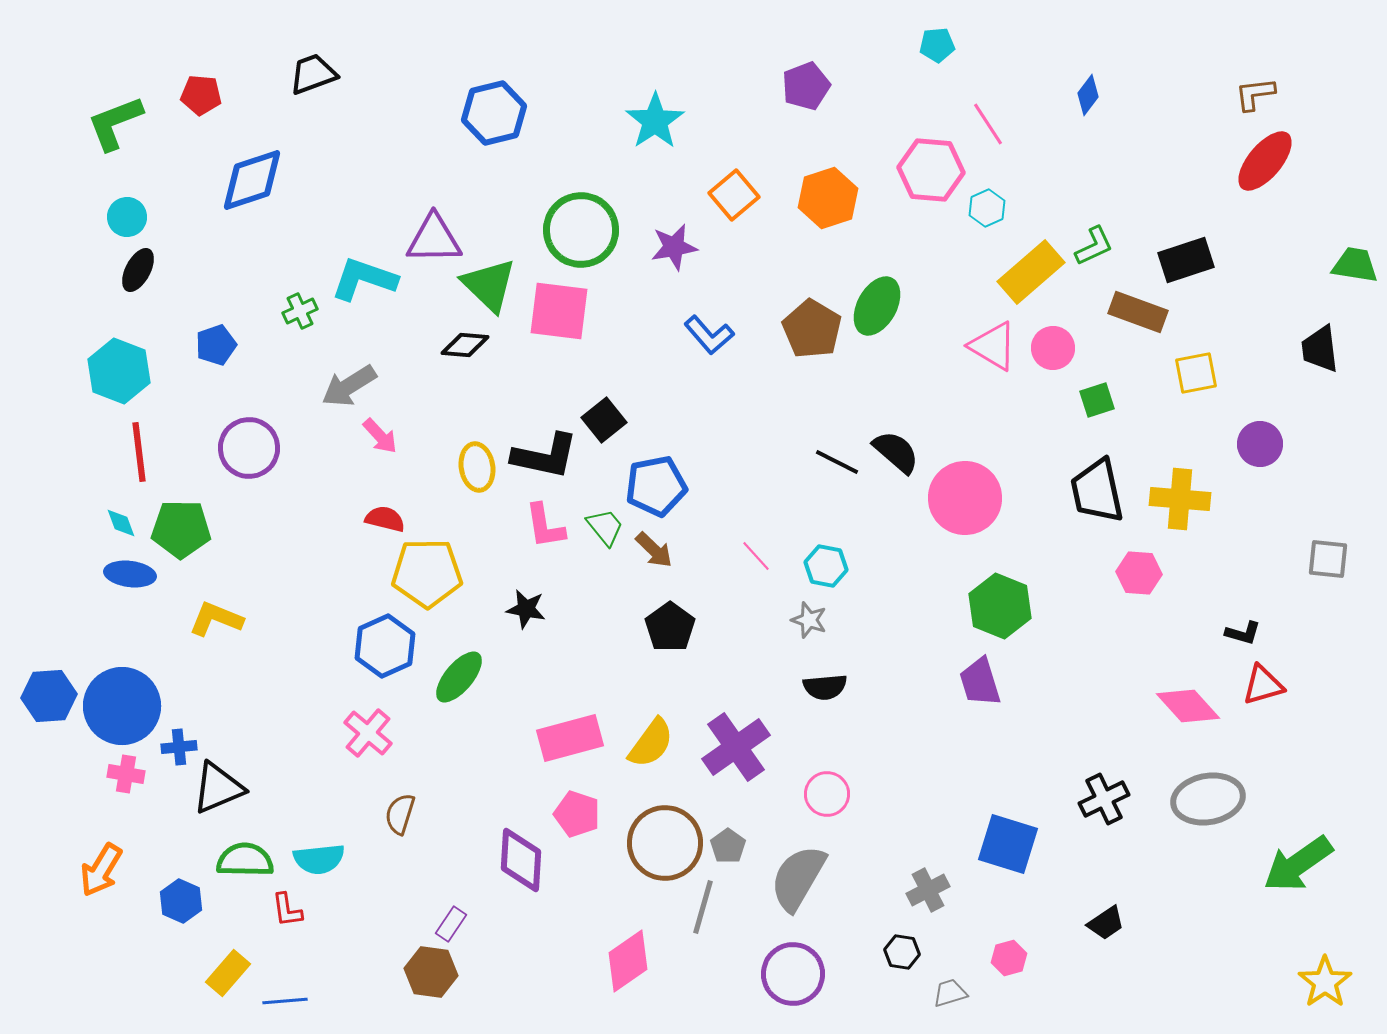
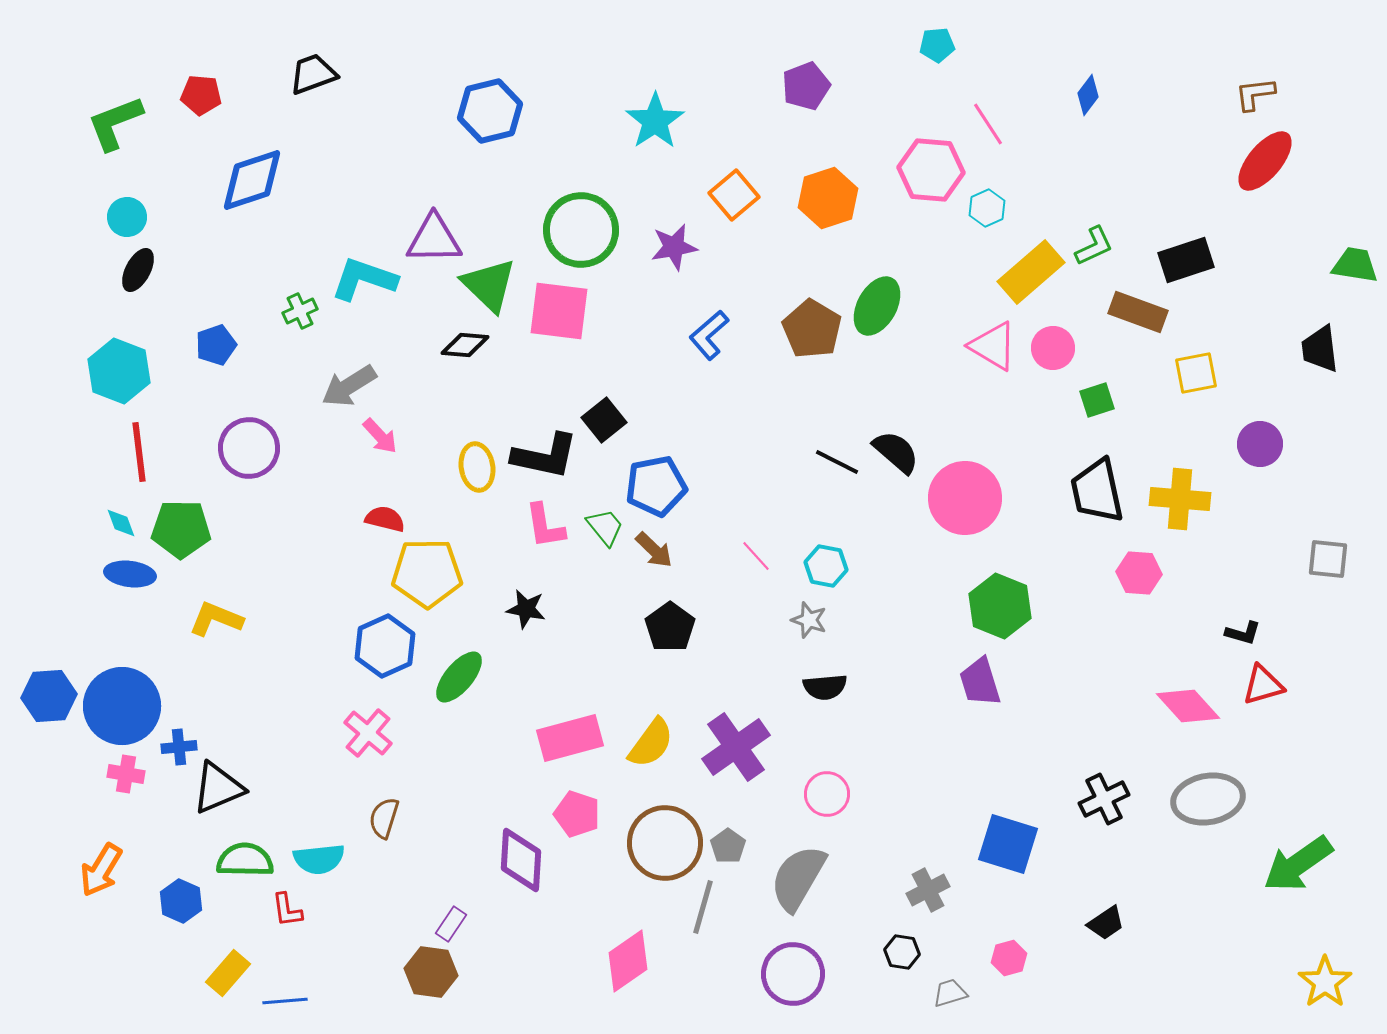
blue hexagon at (494, 113): moved 4 px left, 2 px up
blue L-shape at (709, 335): rotated 90 degrees clockwise
brown semicircle at (400, 814): moved 16 px left, 4 px down
